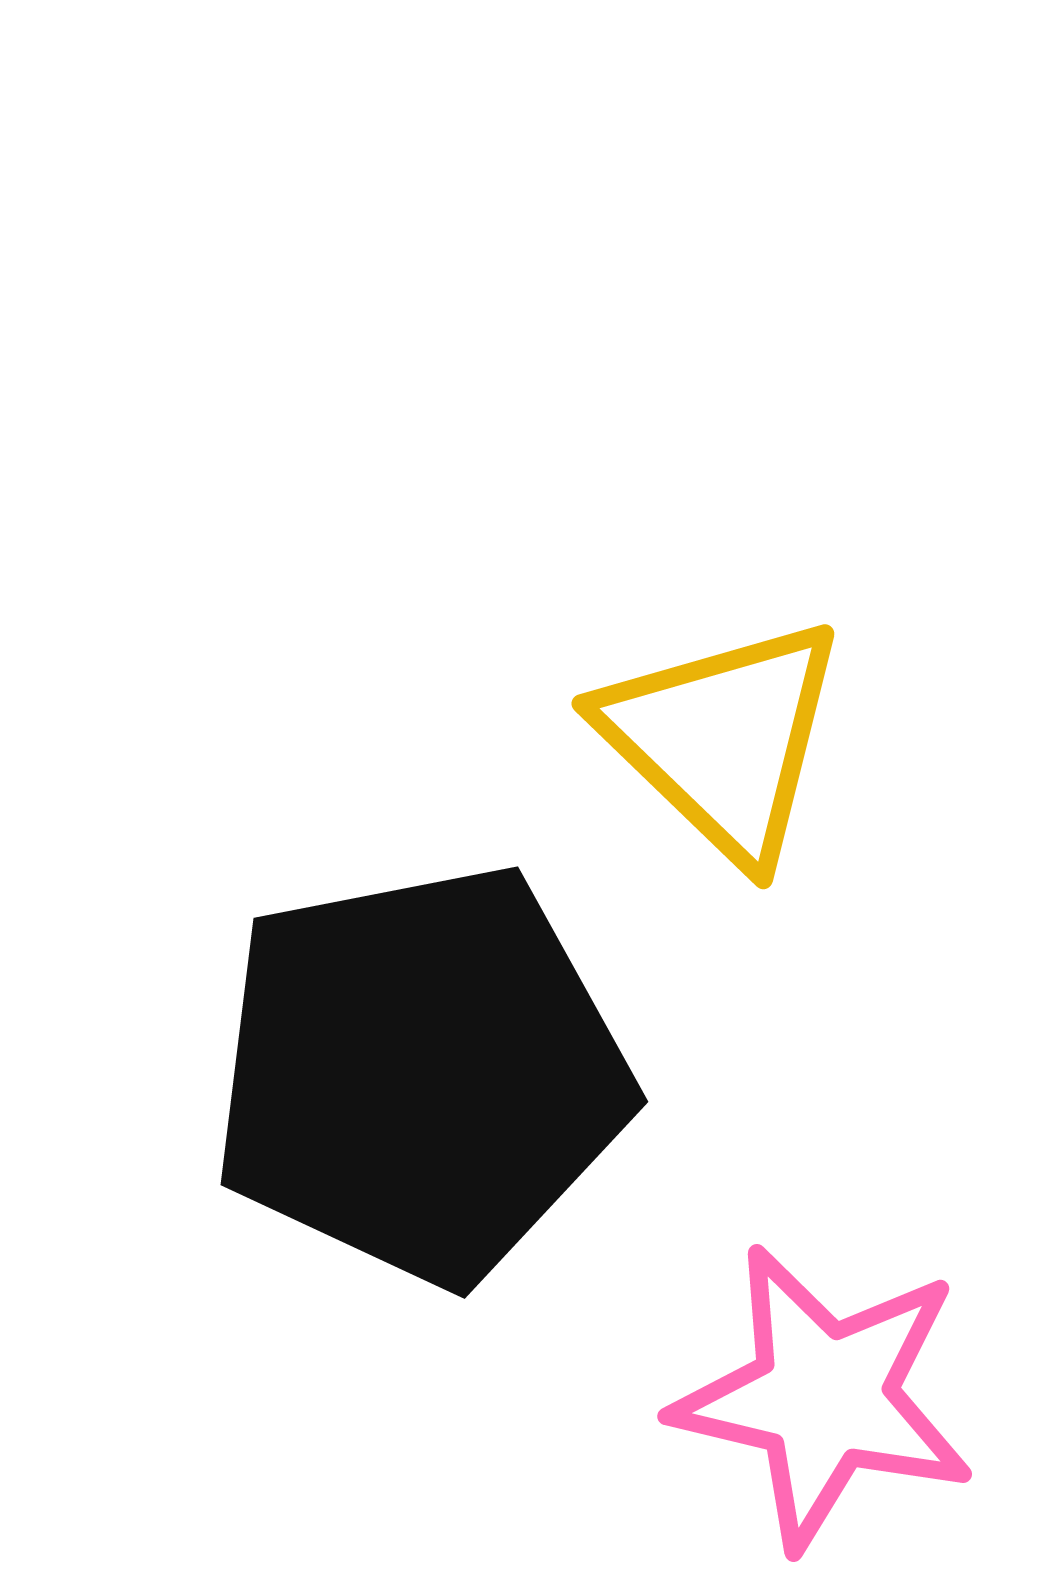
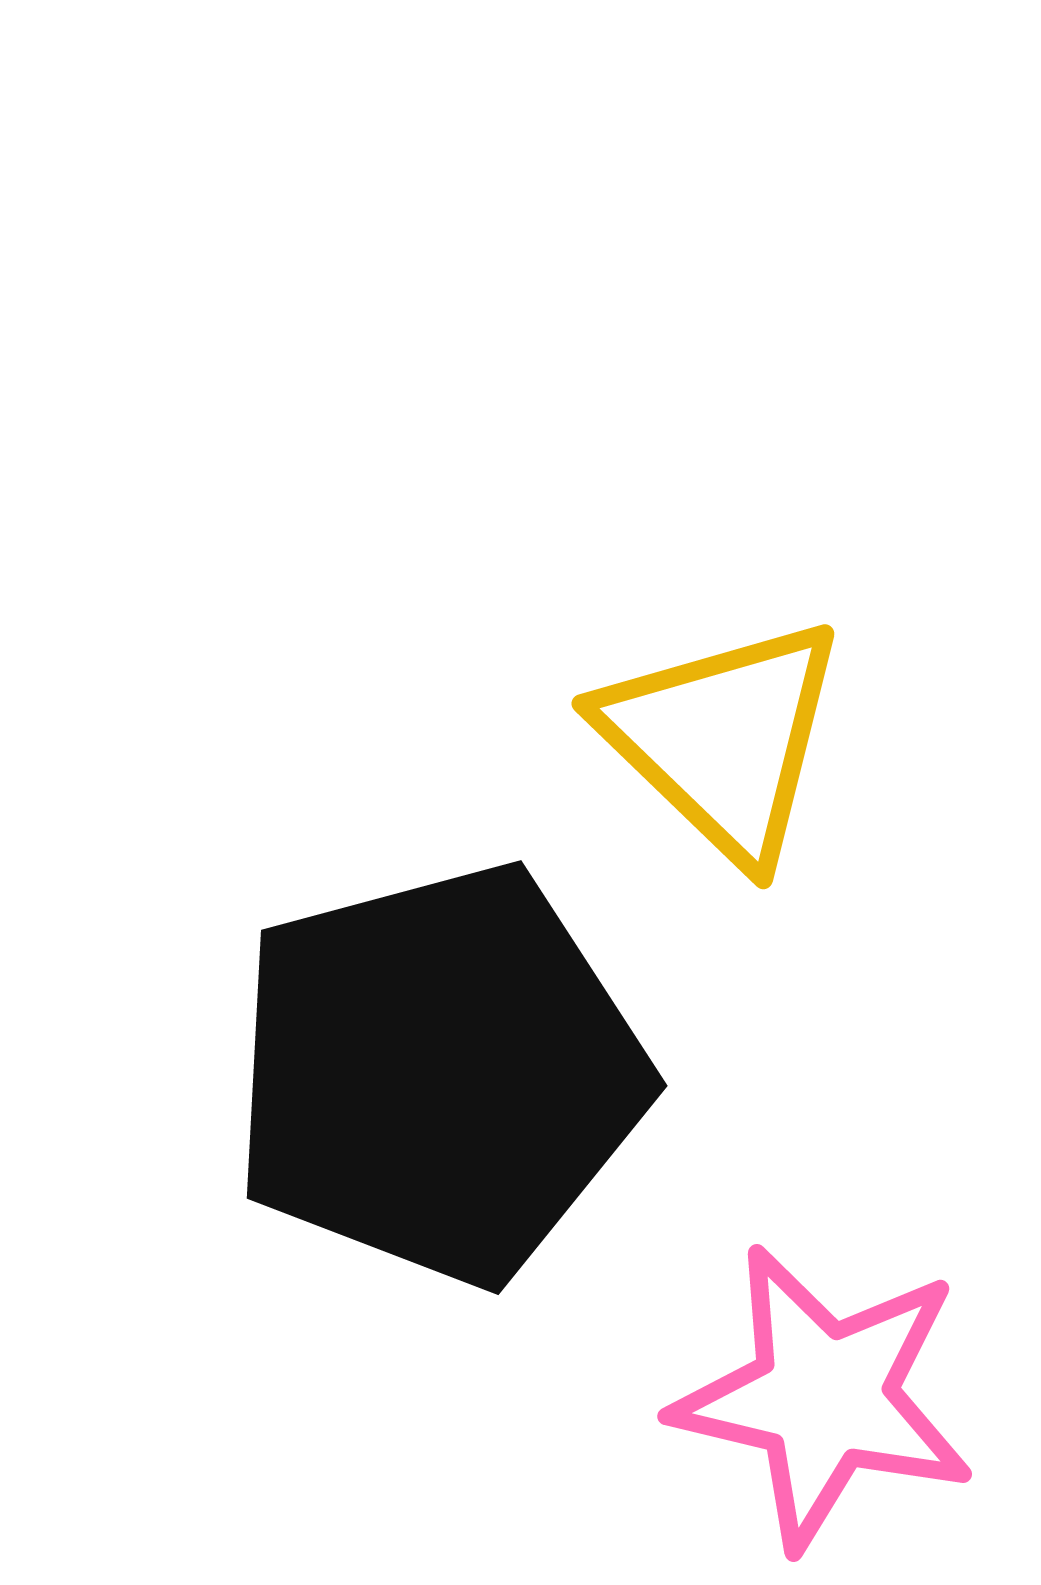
black pentagon: moved 18 px right; rotated 4 degrees counterclockwise
